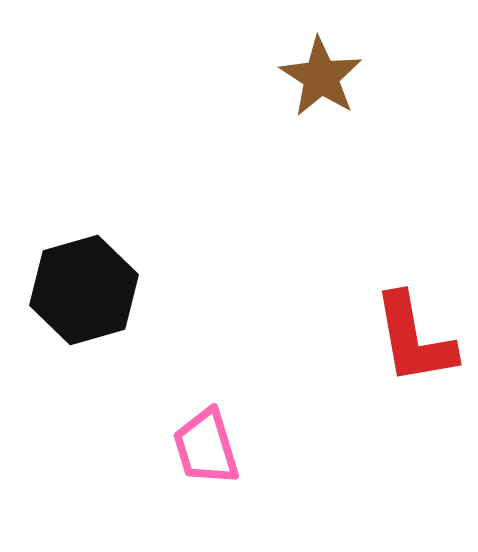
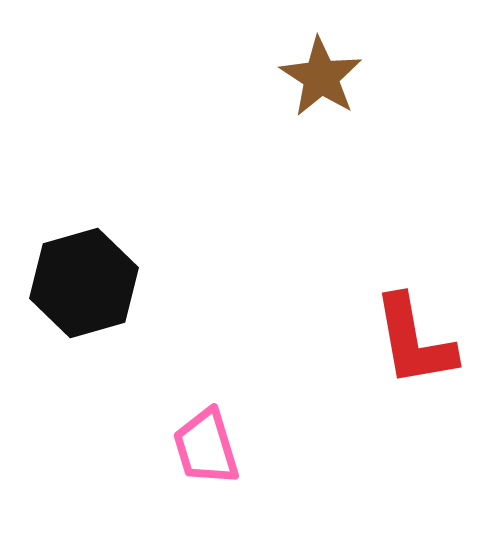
black hexagon: moved 7 px up
red L-shape: moved 2 px down
